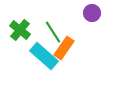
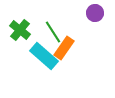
purple circle: moved 3 px right
